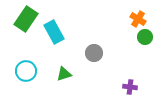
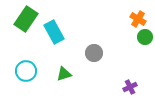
purple cross: rotated 32 degrees counterclockwise
